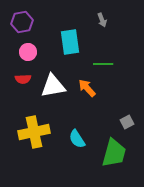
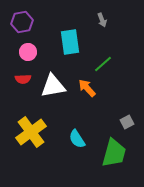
green line: rotated 42 degrees counterclockwise
yellow cross: moved 3 px left; rotated 24 degrees counterclockwise
